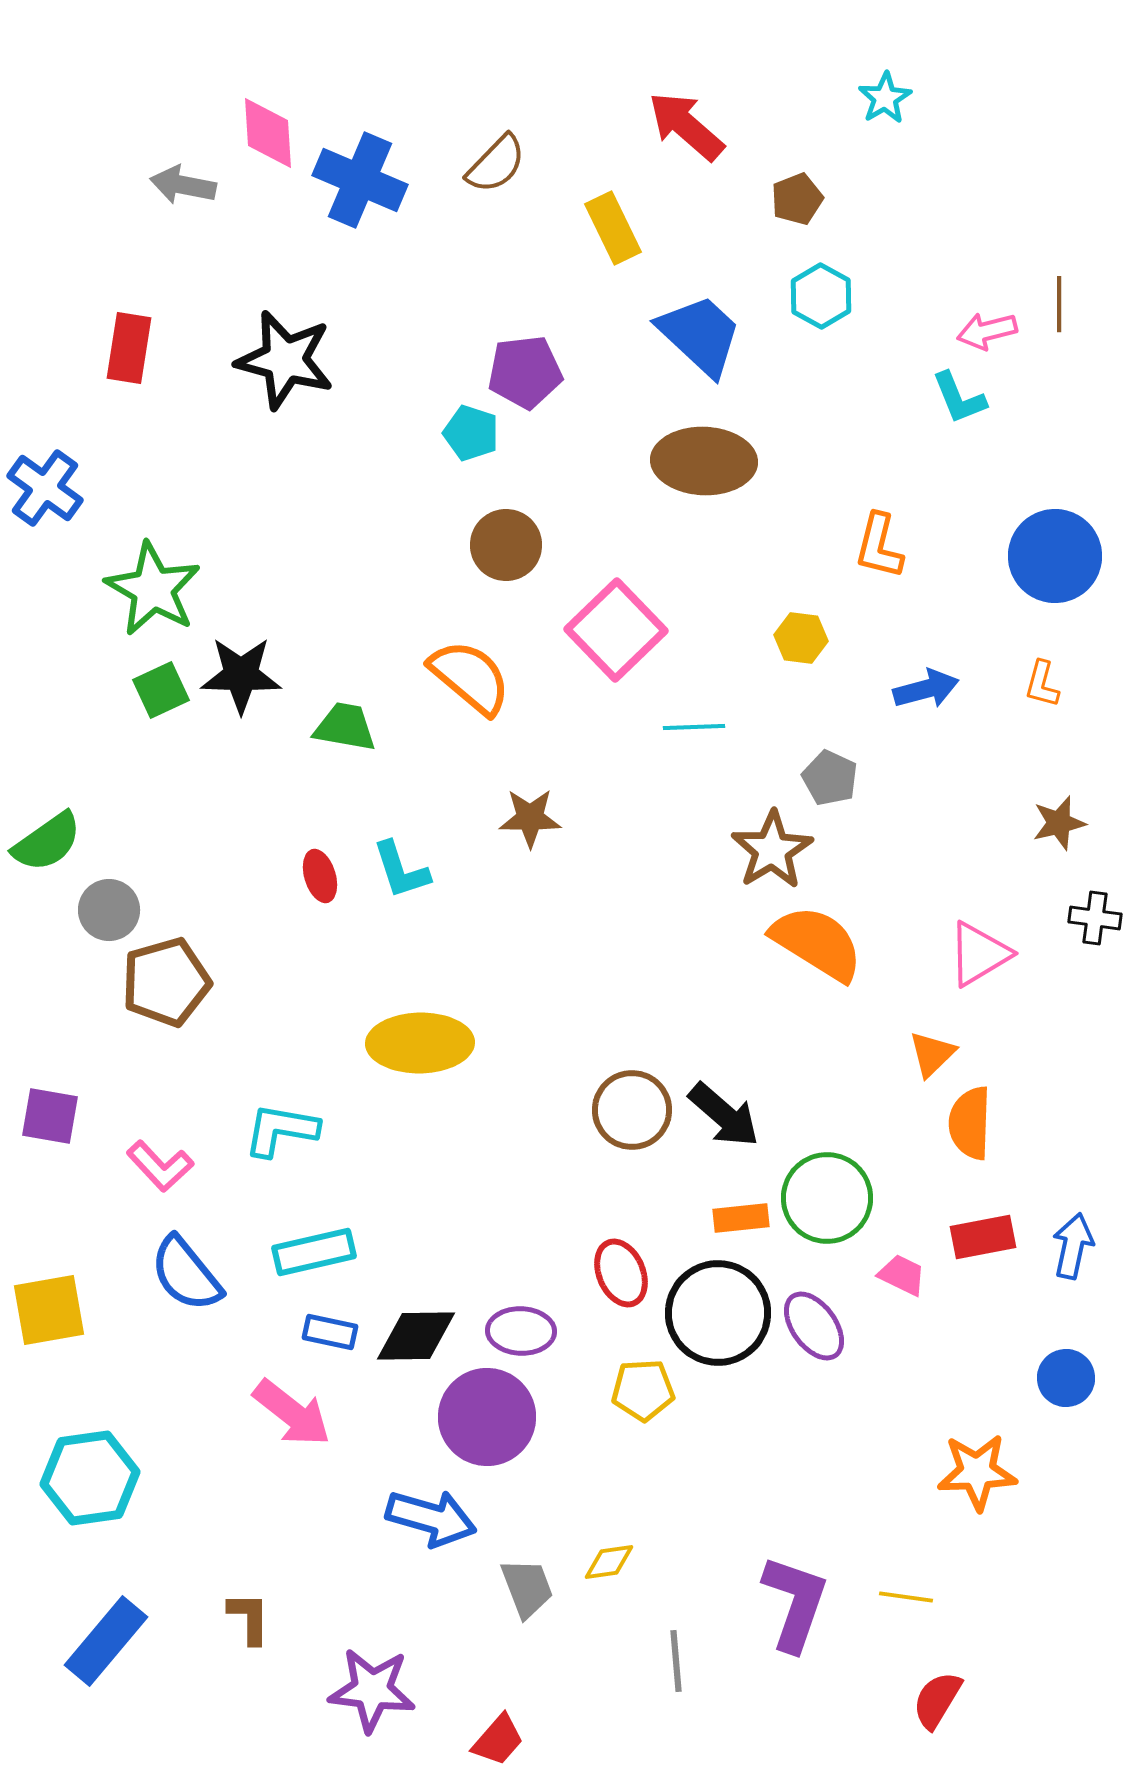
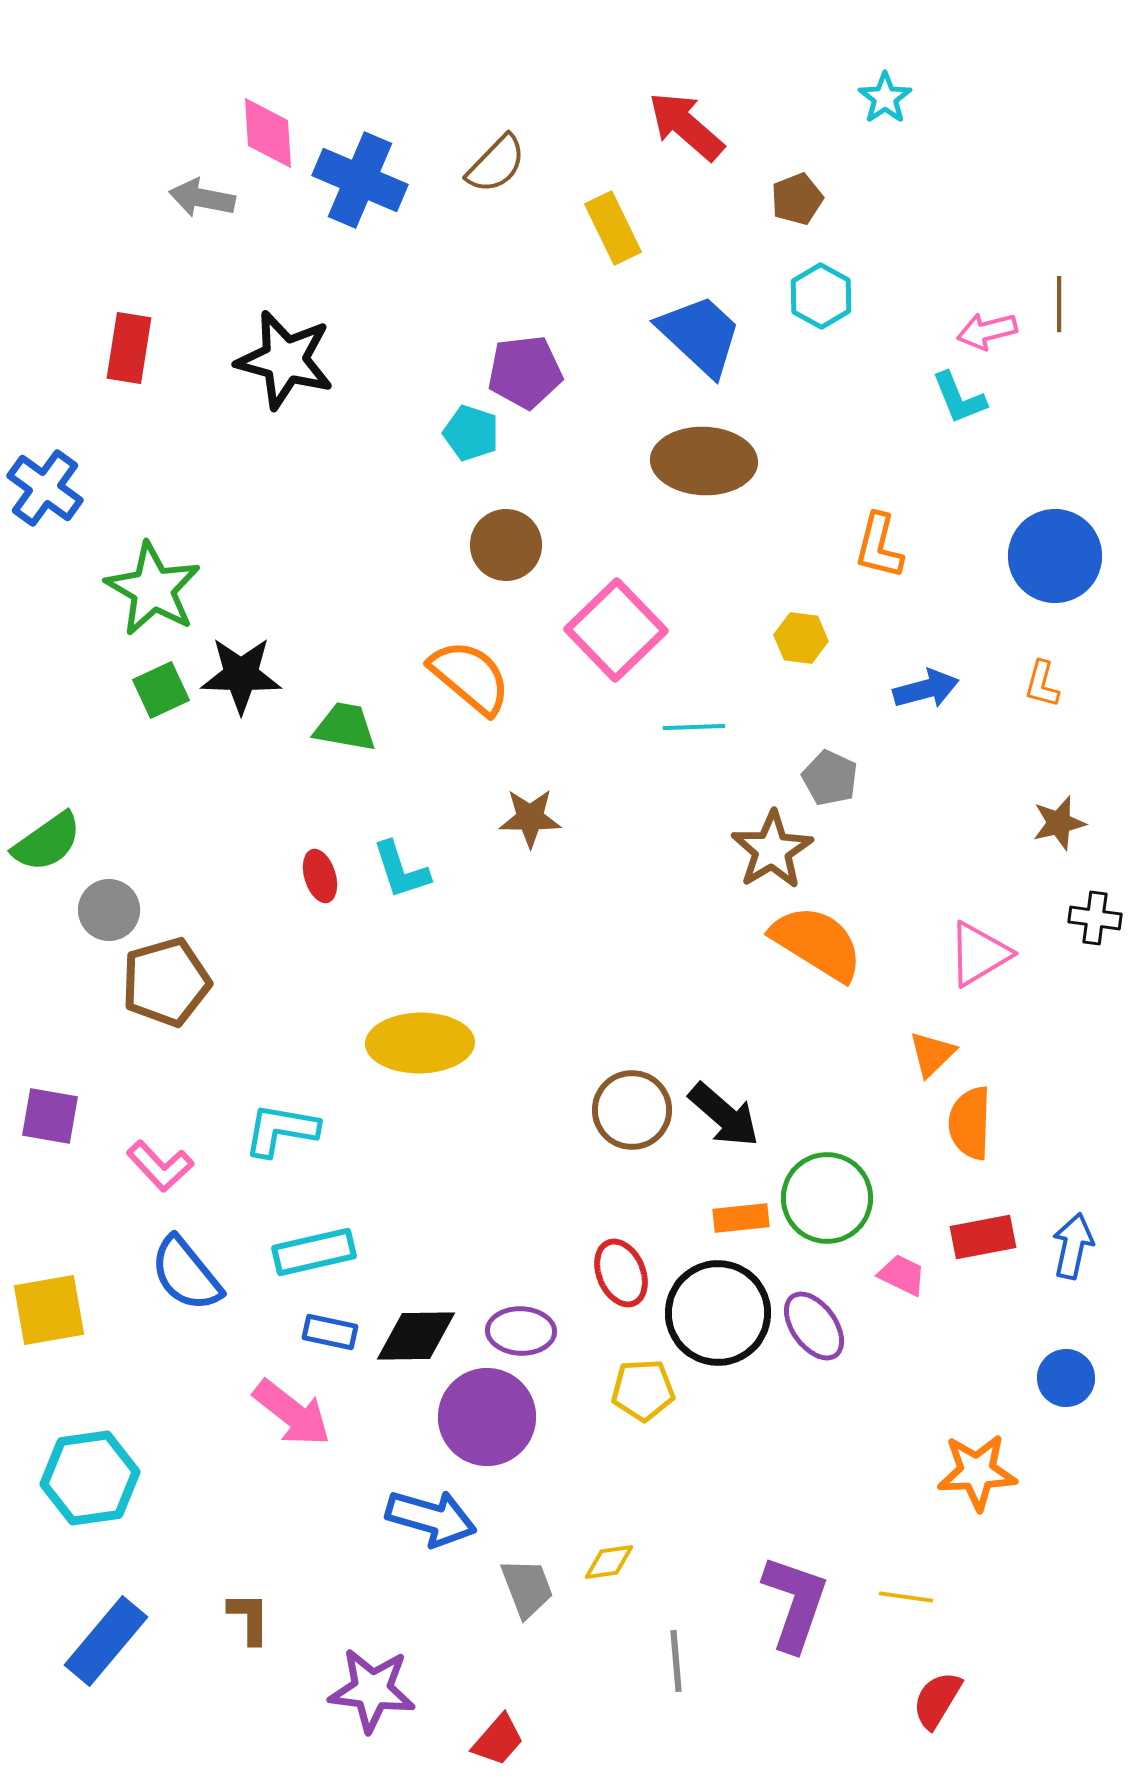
cyan star at (885, 98): rotated 4 degrees counterclockwise
gray arrow at (183, 185): moved 19 px right, 13 px down
